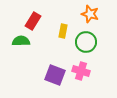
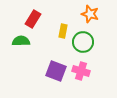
red rectangle: moved 2 px up
green circle: moved 3 px left
purple square: moved 1 px right, 4 px up
